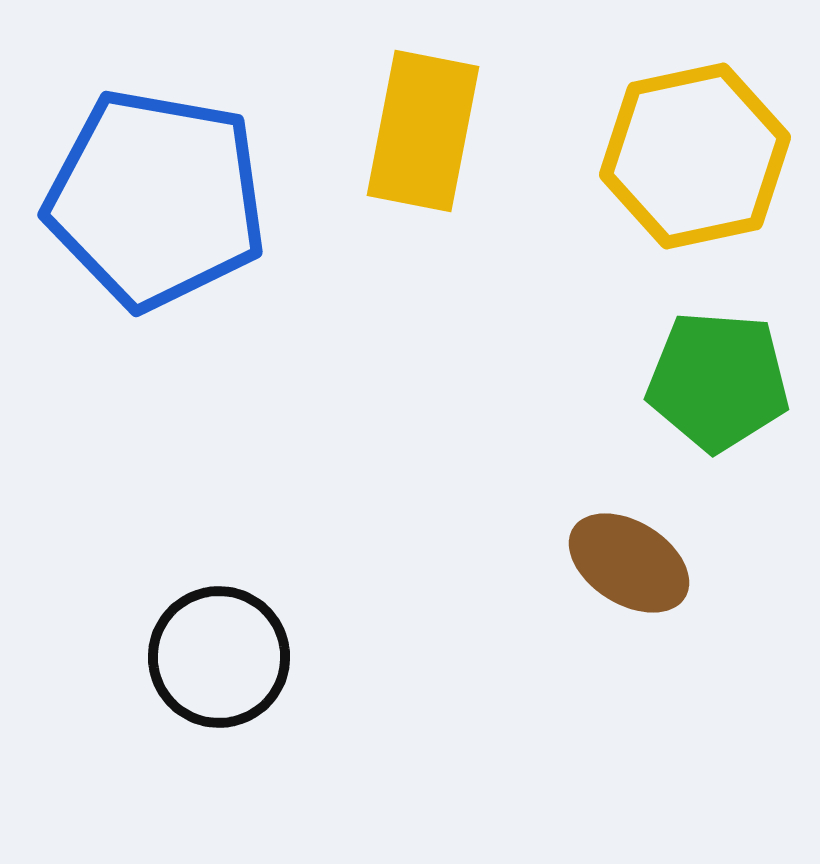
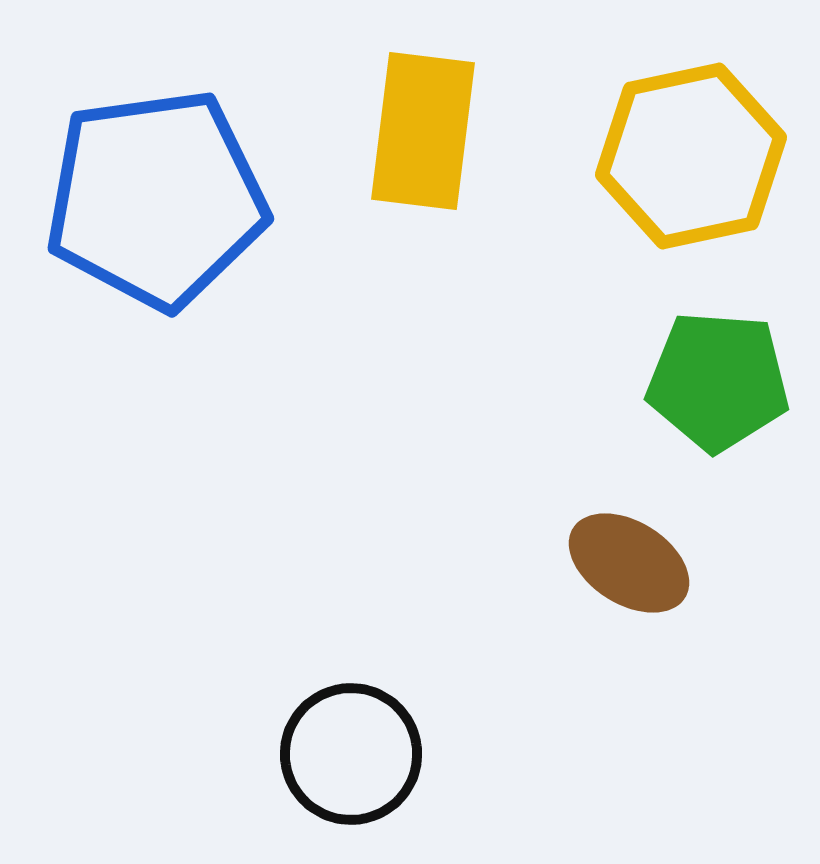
yellow rectangle: rotated 4 degrees counterclockwise
yellow hexagon: moved 4 px left
blue pentagon: rotated 18 degrees counterclockwise
black circle: moved 132 px right, 97 px down
